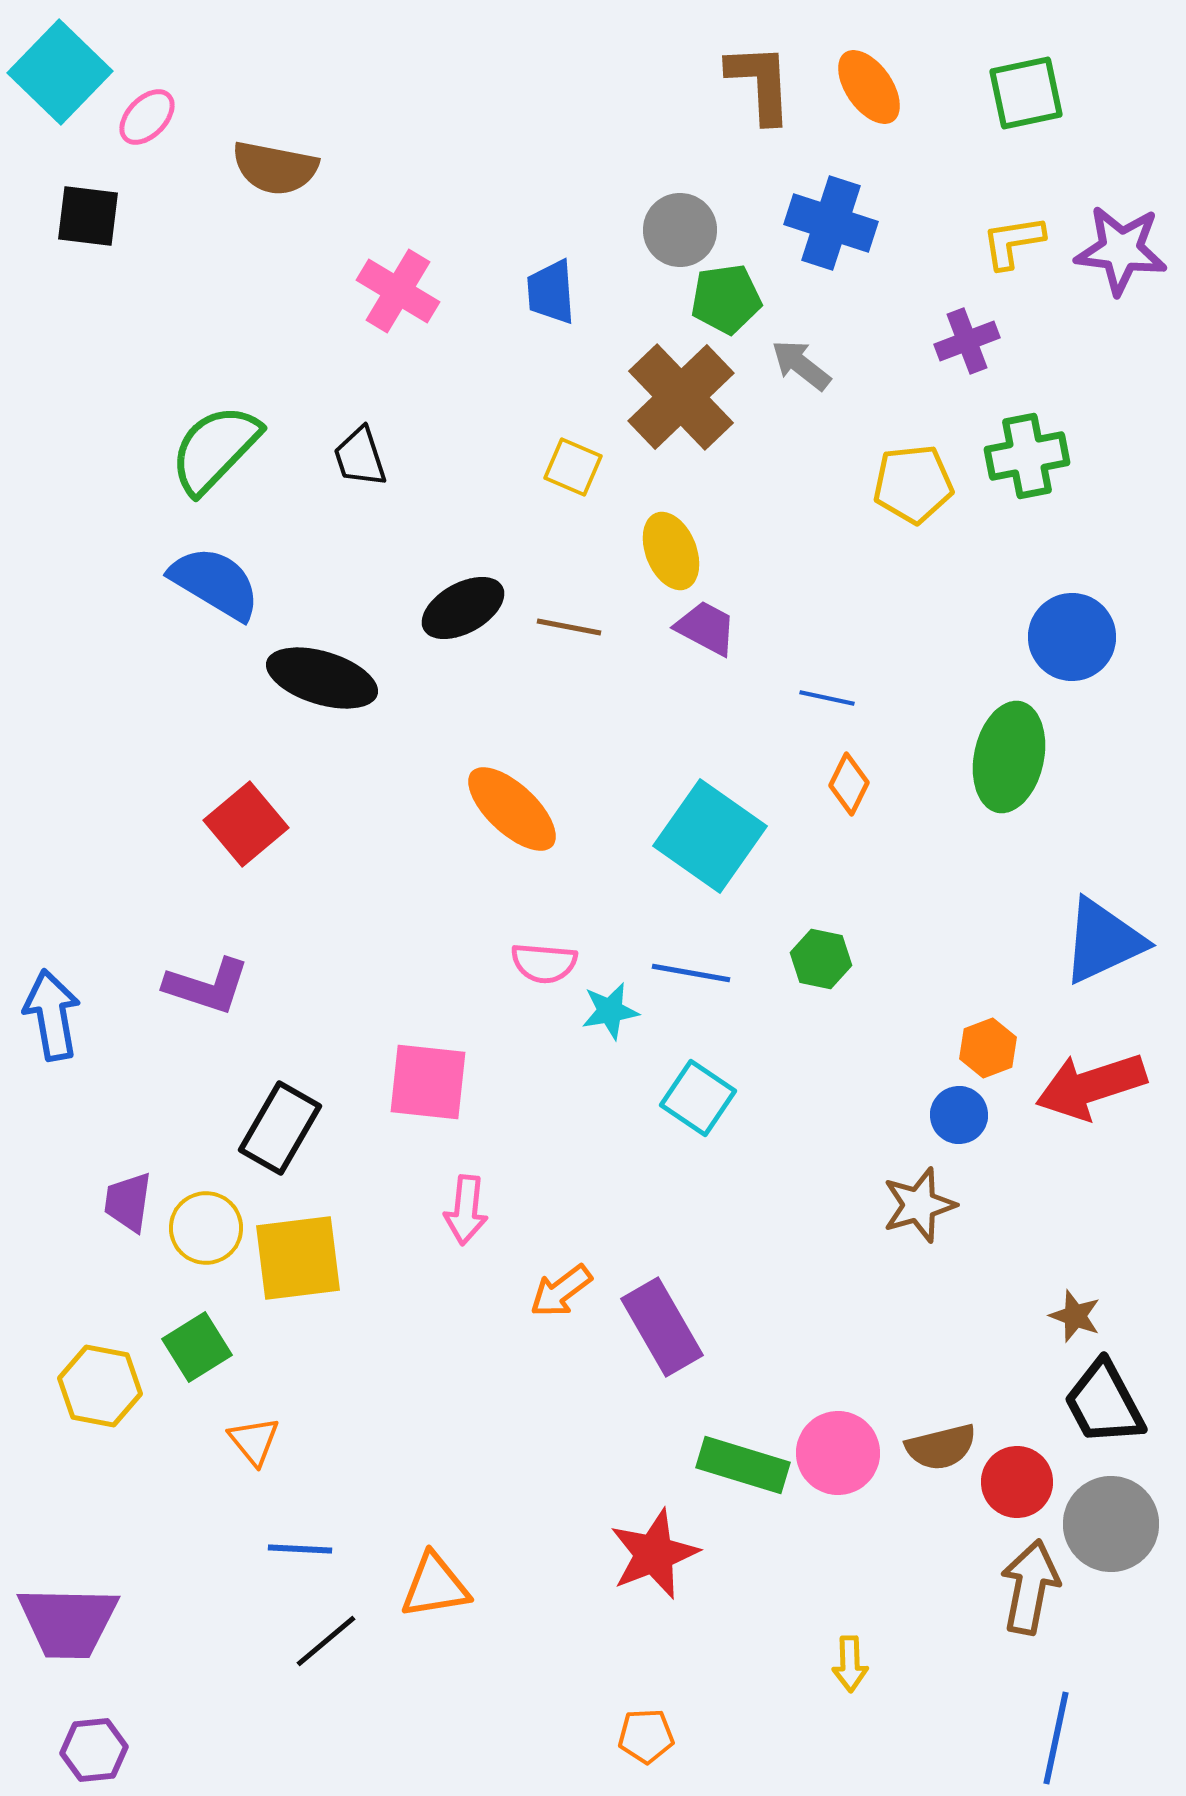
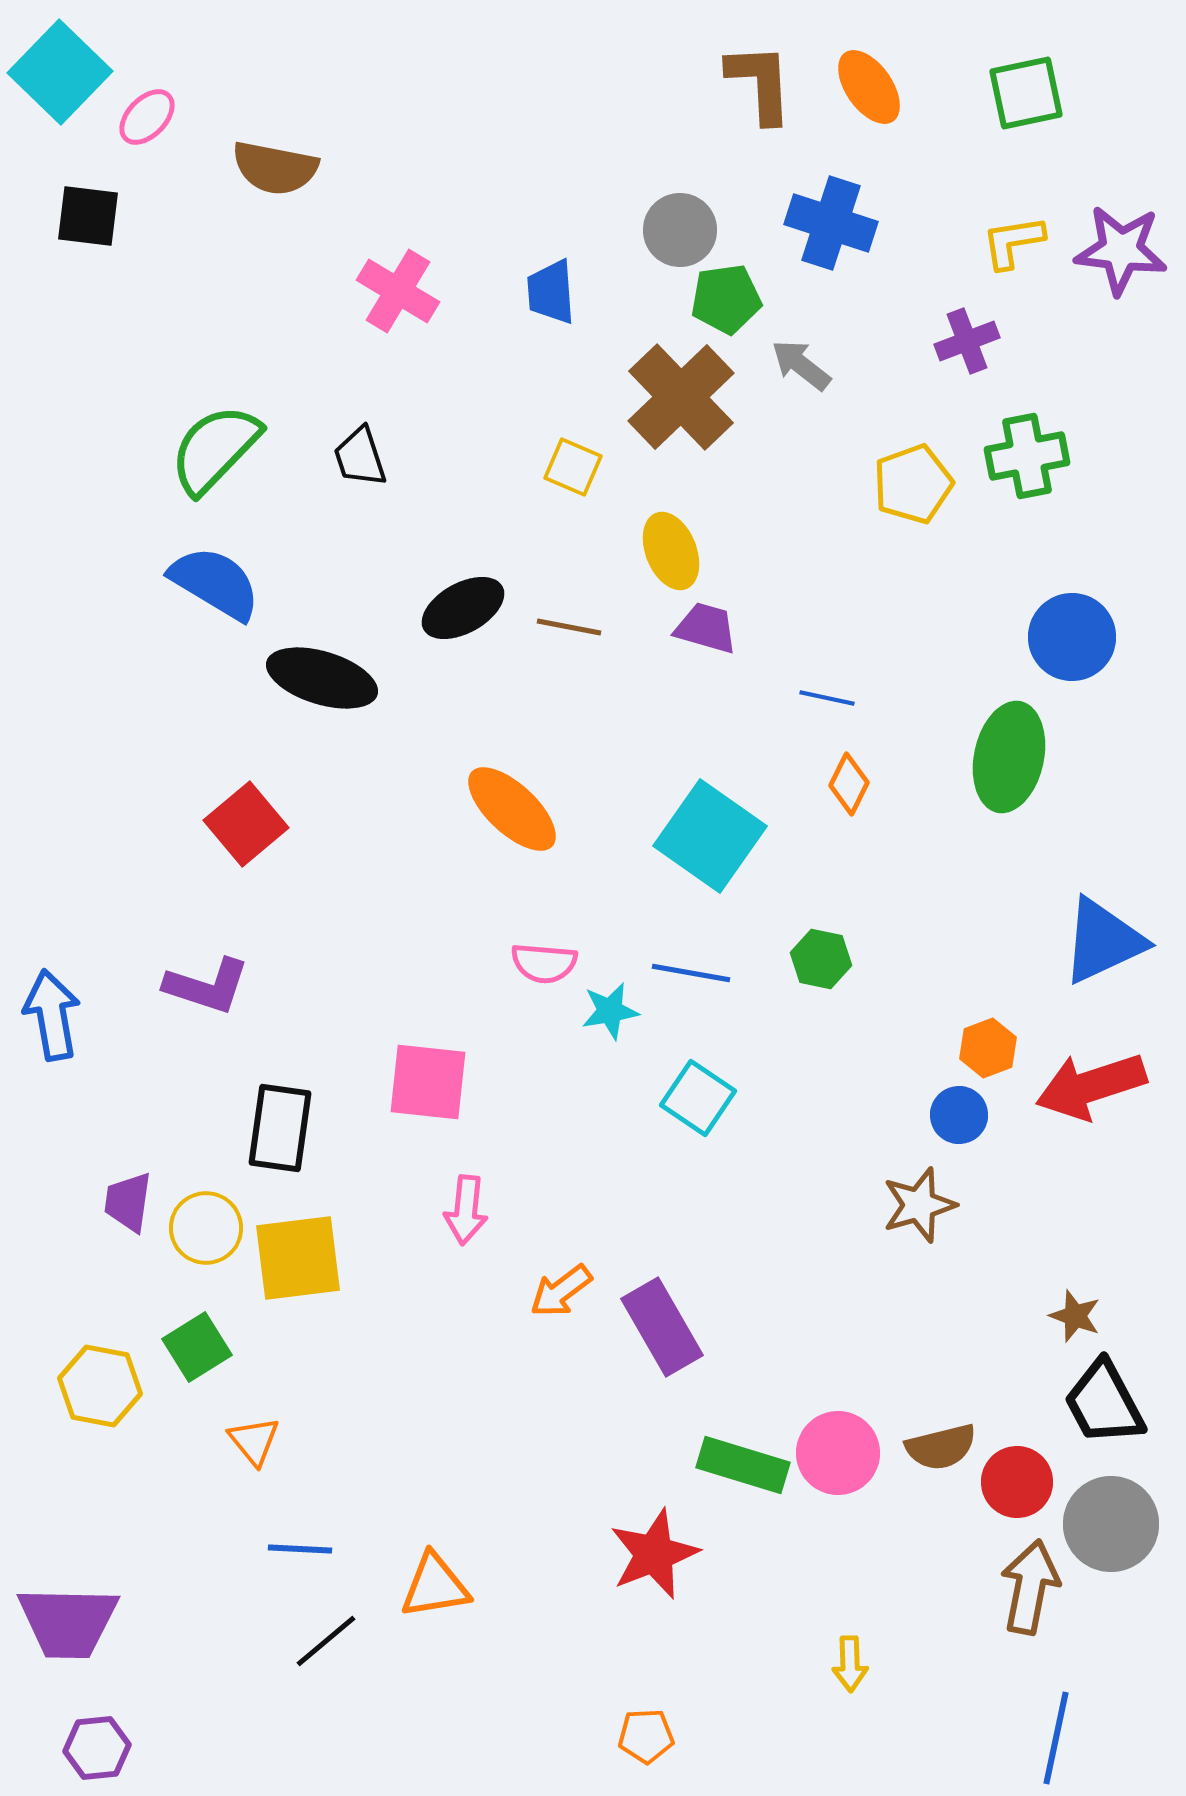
yellow pentagon at (913, 484): rotated 14 degrees counterclockwise
purple trapezoid at (706, 628): rotated 12 degrees counterclockwise
black rectangle at (280, 1128): rotated 22 degrees counterclockwise
purple hexagon at (94, 1750): moved 3 px right, 2 px up
